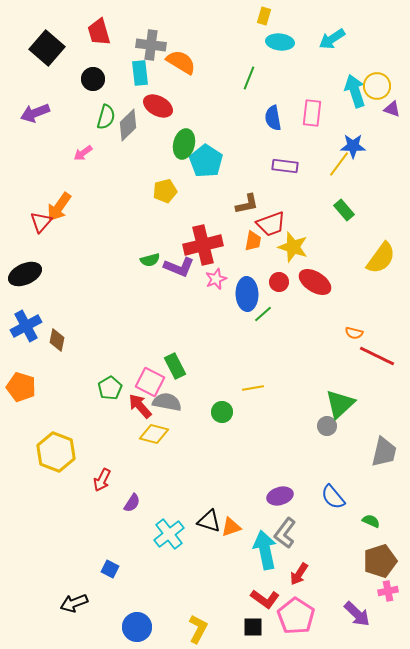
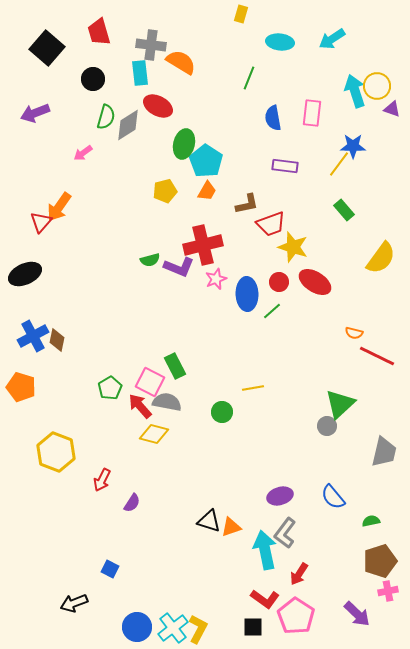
yellow rectangle at (264, 16): moved 23 px left, 2 px up
gray diamond at (128, 125): rotated 12 degrees clockwise
orange trapezoid at (253, 241): moved 46 px left, 50 px up; rotated 20 degrees clockwise
green line at (263, 314): moved 9 px right, 3 px up
blue cross at (26, 326): moved 7 px right, 10 px down
green semicircle at (371, 521): rotated 36 degrees counterclockwise
cyan cross at (169, 534): moved 4 px right, 94 px down
